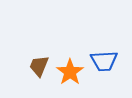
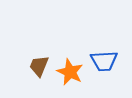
orange star: rotated 12 degrees counterclockwise
